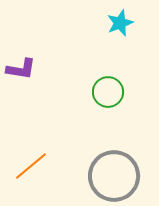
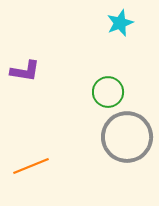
purple L-shape: moved 4 px right, 2 px down
orange line: rotated 18 degrees clockwise
gray circle: moved 13 px right, 39 px up
